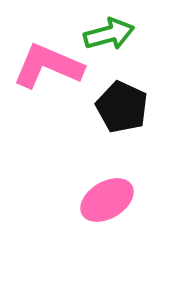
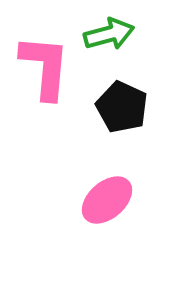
pink L-shape: moved 3 px left, 1 px down; rotated 72 degrees clockwise
pink ellipse: rotated 10 degrees counterclockwise
